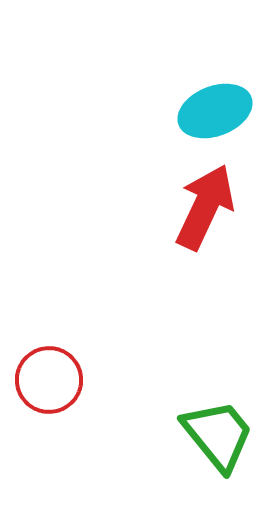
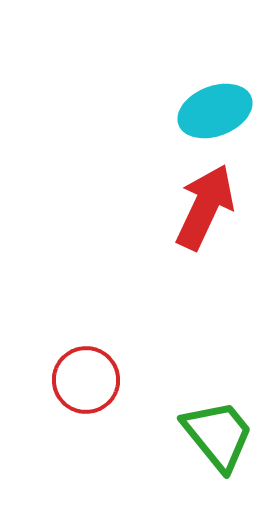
red circle: moved 37 px right
